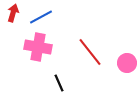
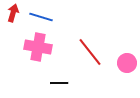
blue line: rotated 45 degrees clockwise
black line: rotated 66 degrees counterclockwise
